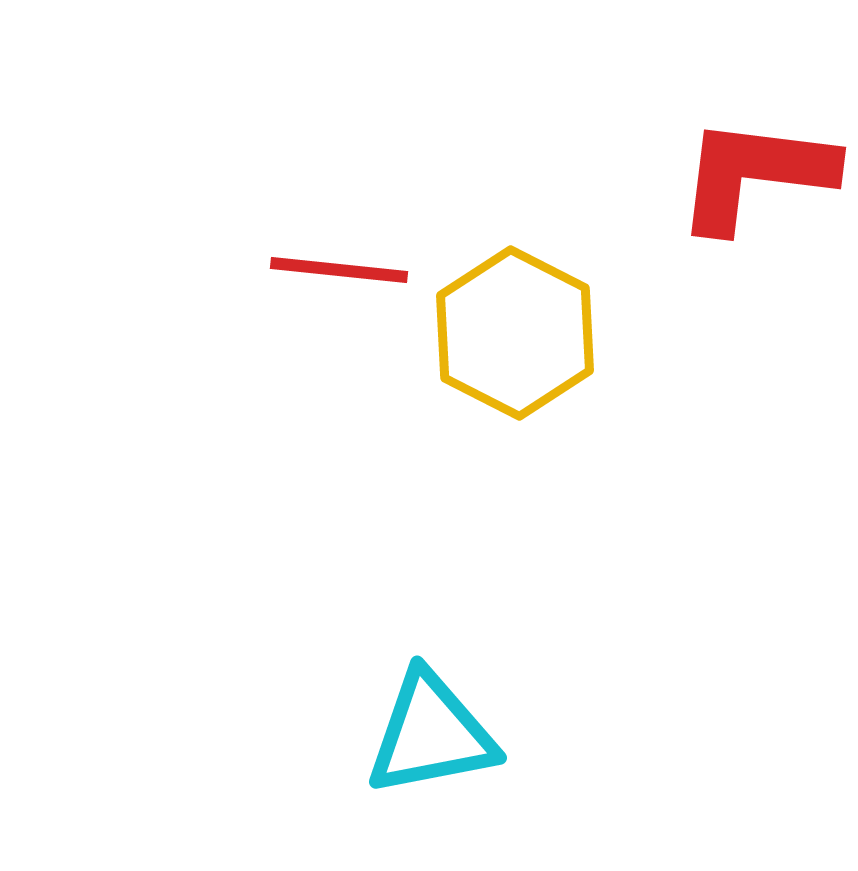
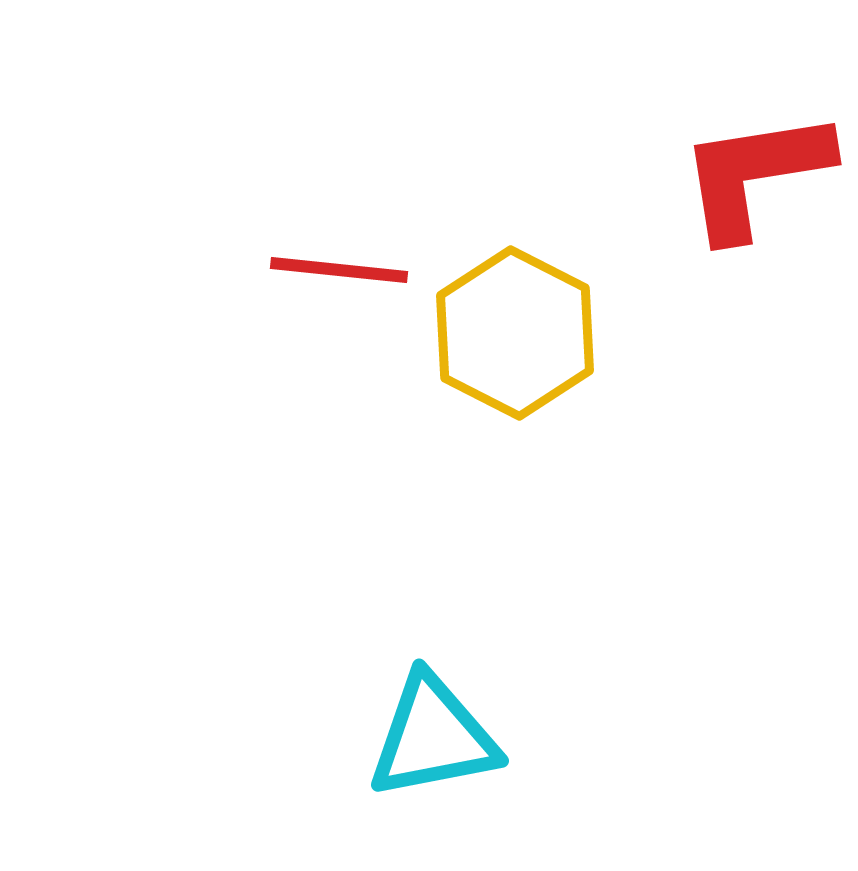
red L-shape: rotated 16 degrees counterclockwise
cyan triangle: moved 2 px right, 3 px down
